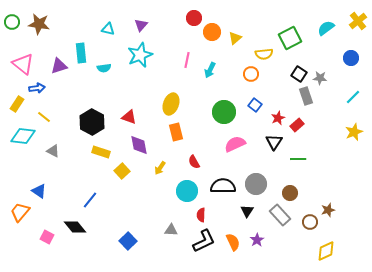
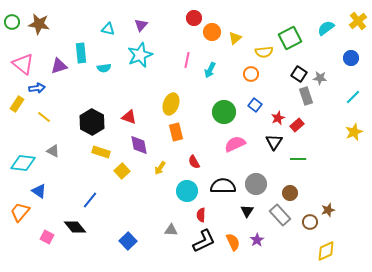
yellow semicircle at (264, 54): moved 2 px up
cyan diamond at (23, 136): moved 27 px down
